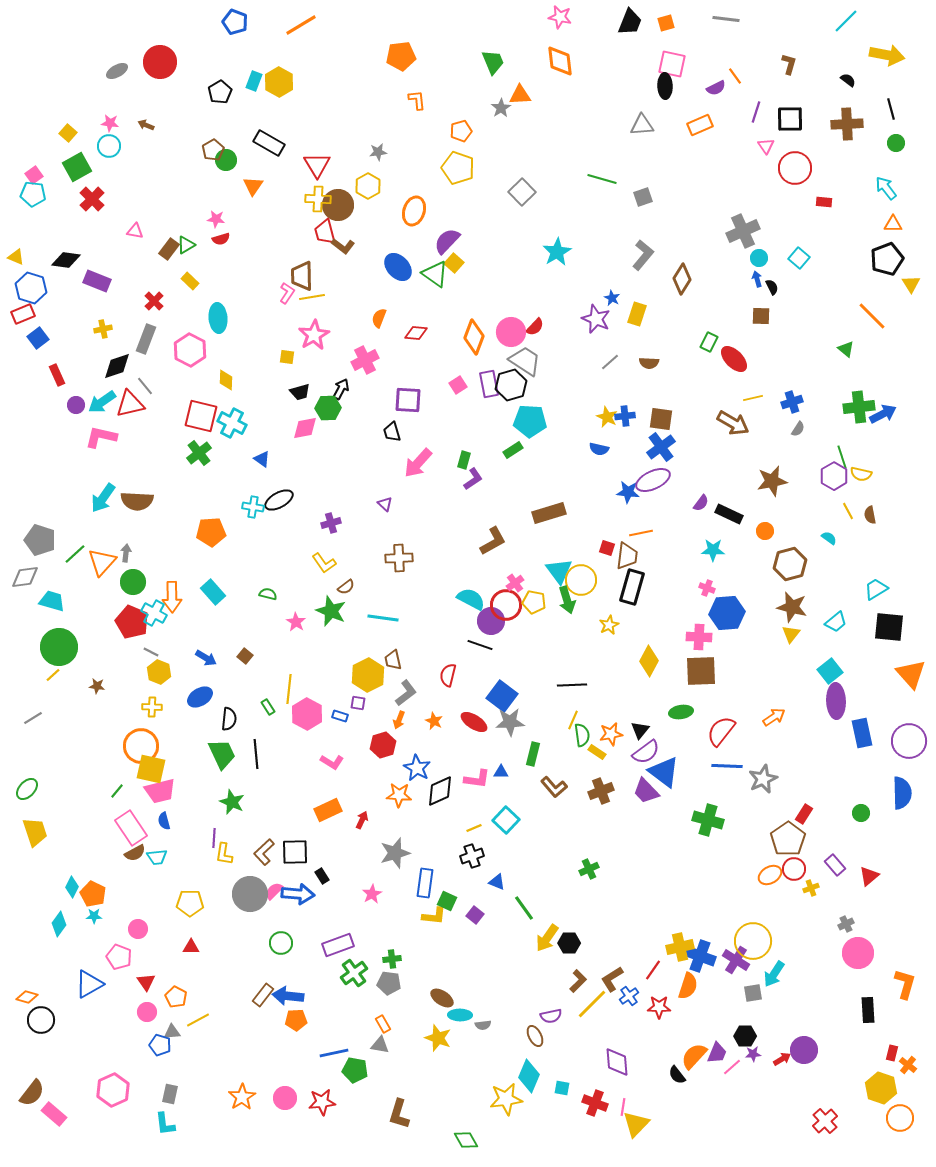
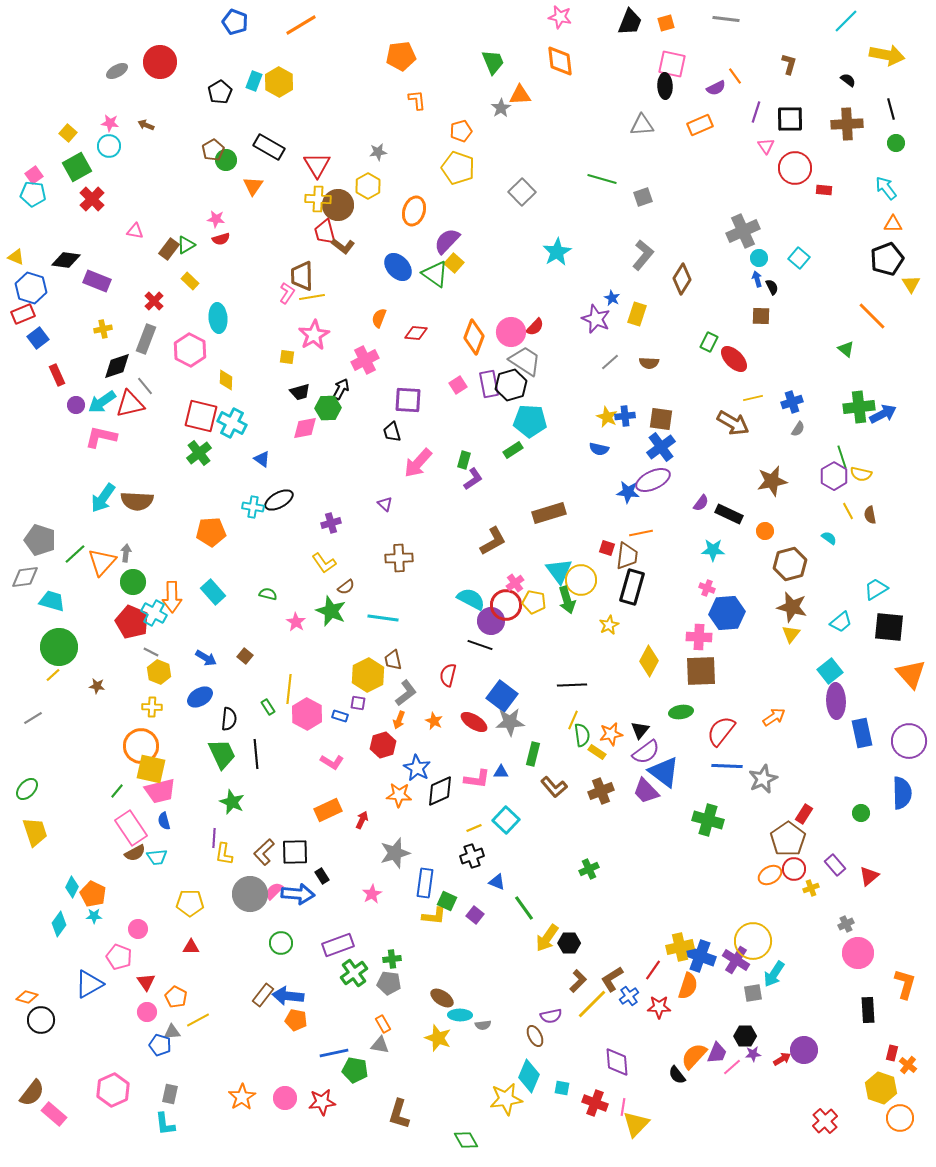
black rectangle at (269, 143): moved 4 px down
red rectangle at (824, 202): moved 12 px up
cyan trapezoid at (836, 622): moved 5 px right
orange pentagon at (296, 1020): rotated 15 degrees clockwise
